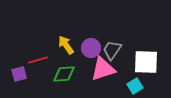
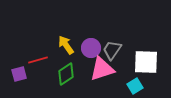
pink triangle: moved 1 px left
green diamond: moved 2 px right; rotated 30 degrees counterclockwise
